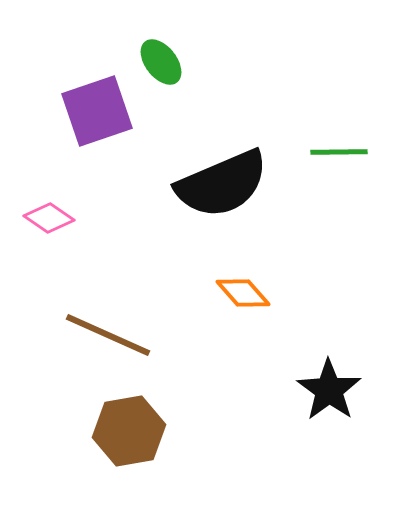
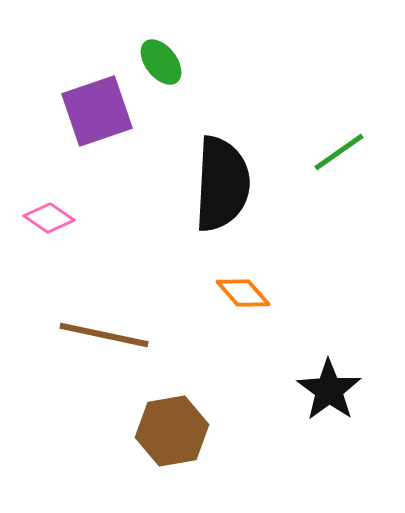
green line: rotated 34 degrees counterclockwise
black semicircle: rotated 64 degrees counterclockwise
brown line: moved 4 px left; rotated 12 degrees counterclockwise
brown hexagon: moved 43 px right
